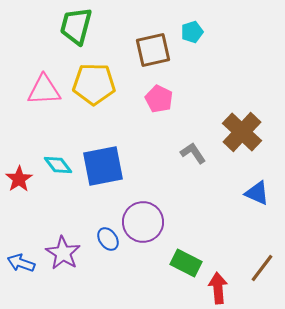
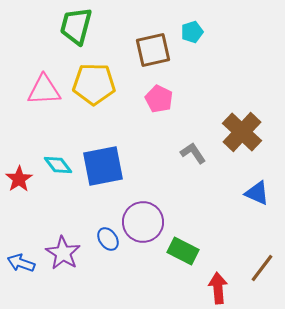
green rectangle: moved 3 px left, 12 px up
